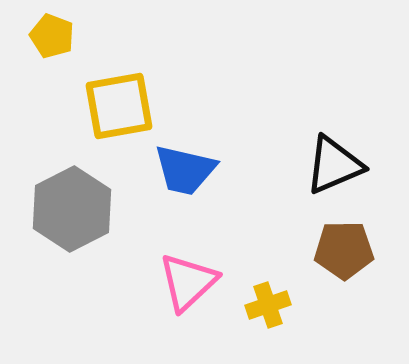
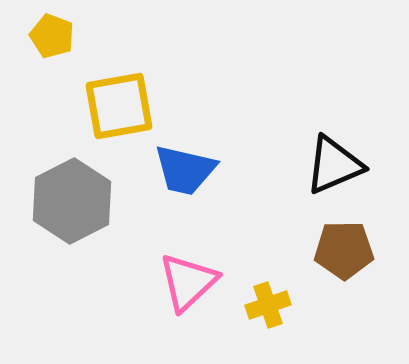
gray hexagon: moved 8 px up
